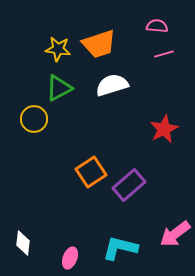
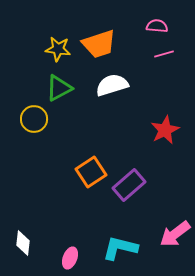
red star: moved 1 px right, 1 px down
